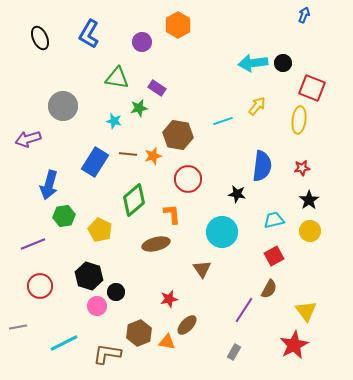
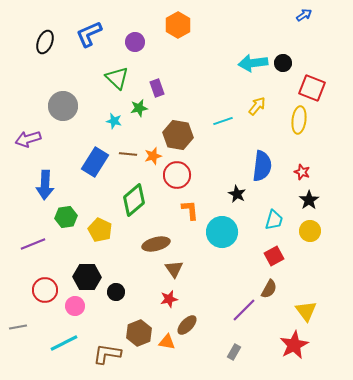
blue arrow at (304, 15): rotated 35 degrees clockwise
blue L-shape at (89, 34): rotated 36 degrees clockwise
black ellipse at (40, 38): moved 5 px right, 4 px down; rotated 45 degrees clockwise
purple circle at (142, 42): moved 7 px left
green triangle at (117, 78): rotated 35 degrees clockwise
purple rectangle at (157, 88): rotated 36 degrees clockwise
red star at (302, 168): moved 4 px down; rotated 28 degrees clockwise
red circle at (188, 179): moved 11 px left, 4 px up
blue arrow at (49, 185): moved 4 px left; rotated 12 degrees counterclockwise
black star at (237, 194): rotated 18 degrees clockwise
orange L-shape at (172, 214): moved 18 px right, 4 px up
green hexagon at (64, 216): moved 2 px right, 1 px down
cyan trapezoid at (274, 220): rotated 120 degrees clockwise
brown triangle at (202, 269): moved 28 px left
black hexagon at (89, 276): moved 2 px left, 1 px down; rotated 16 degrees counterclockwise
red circle at (40, 286): moved 5 px right, 4 px down
pink circle at (97, 306): moved 22 px left
purple line at (244, 310): rotated 12 degrees clockwise
